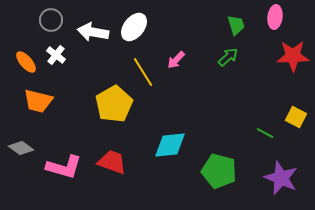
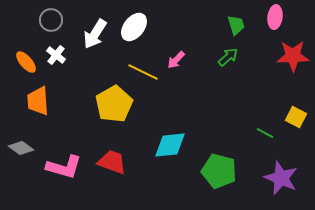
white arrow: moved 2 px right, 2 px down; rotated 68 degrees counterclockwise
yellow line: rotated 32 degrees counterclockwise
orange trapezoid: rotated 72 degrees clockwise
